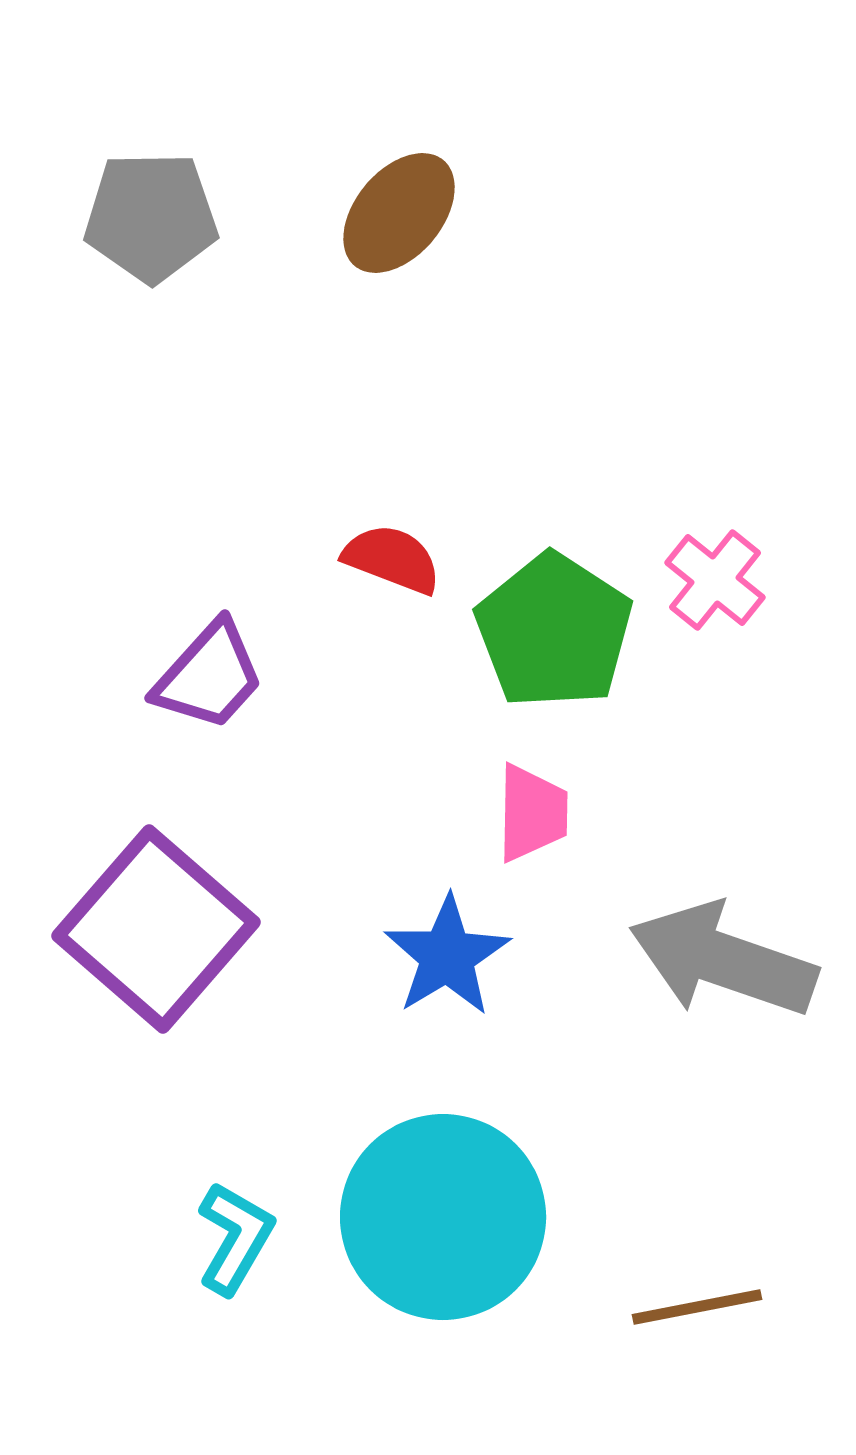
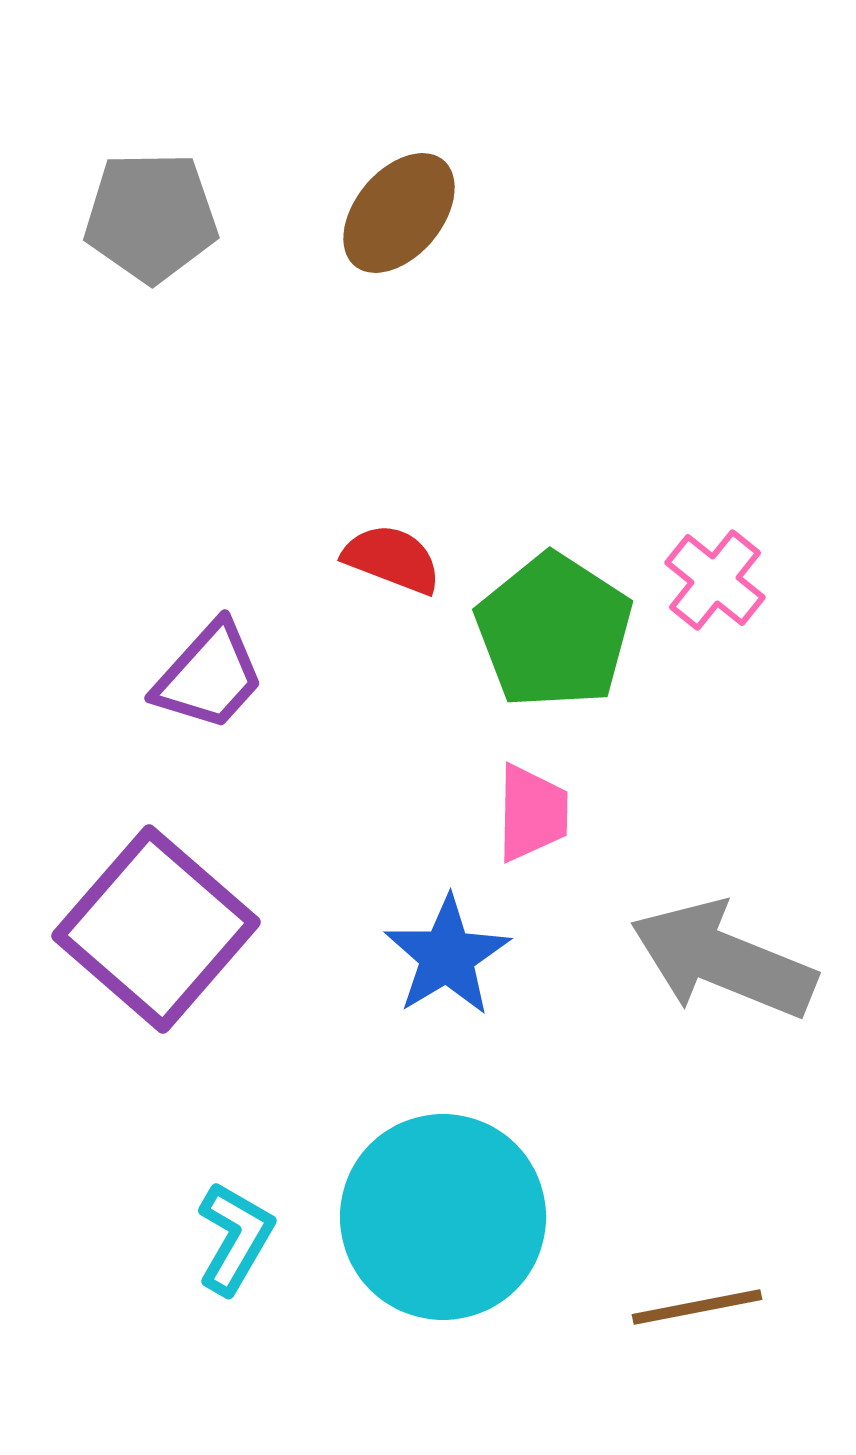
gray arrow: rotated 3 degrees clockwise
